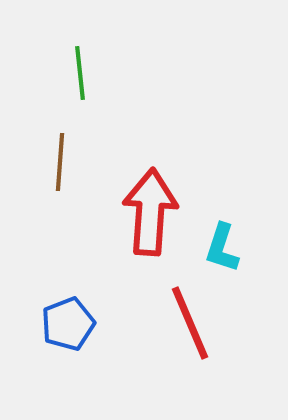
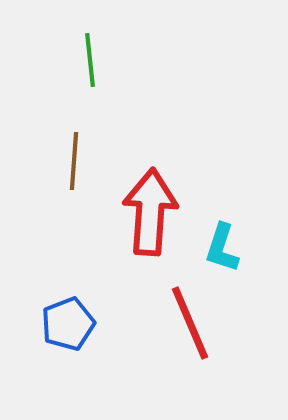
green line: moved 10 px right, 13 px up
brown line: moved 14 px right, 1 px up
